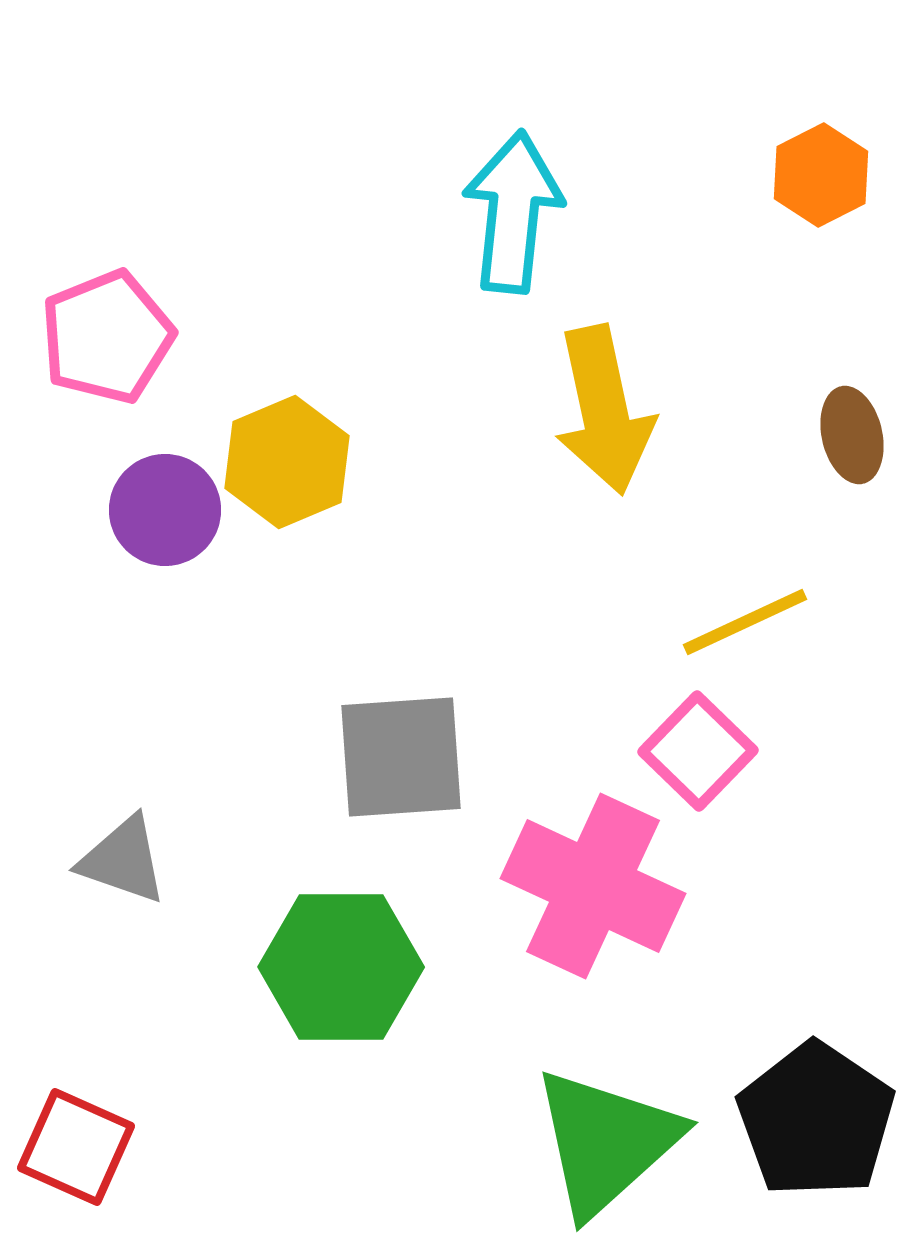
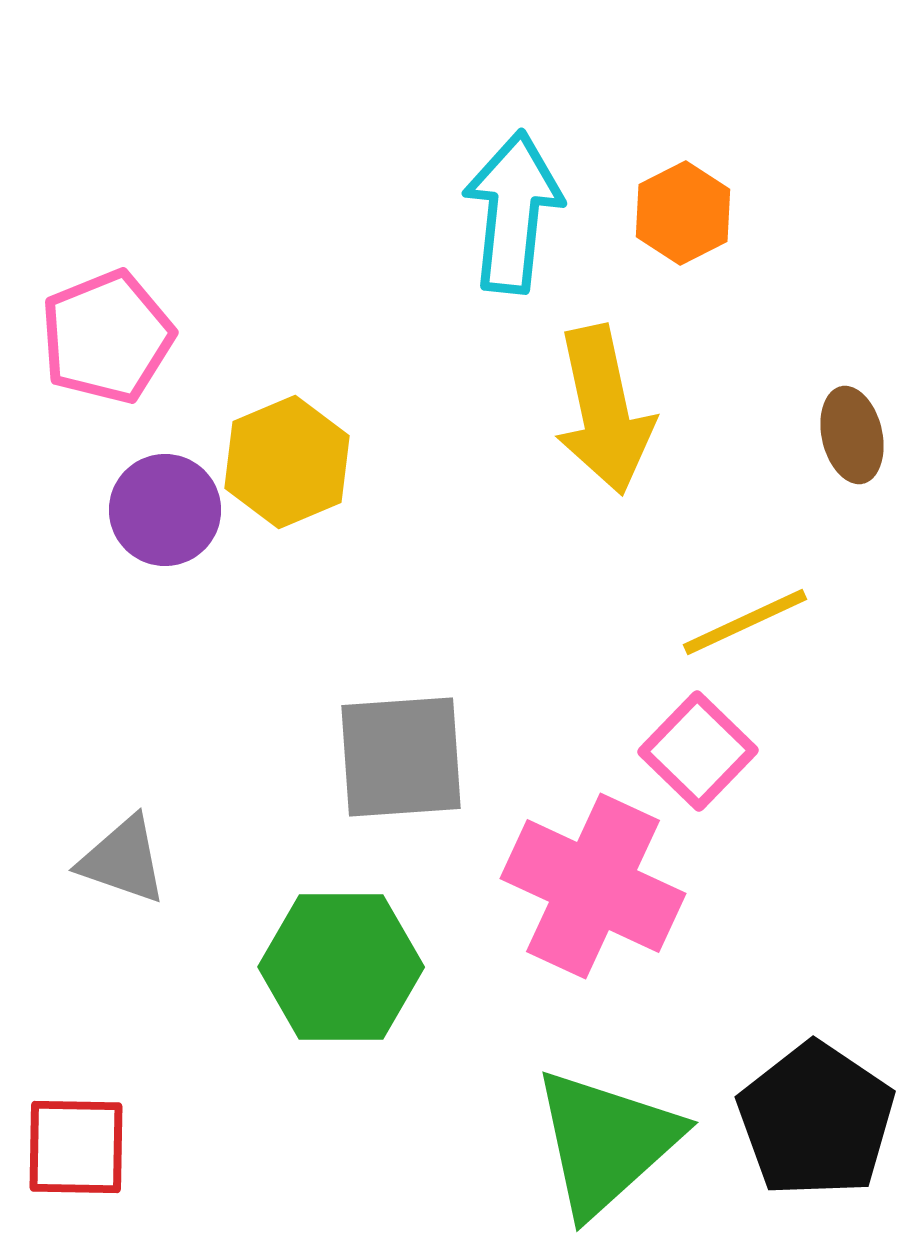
orange hexagon: moved 138 px left, 38 px down
red square: rotated 23 degrees counterclockwise
